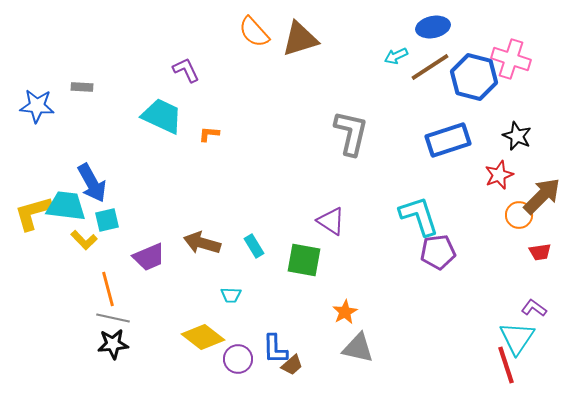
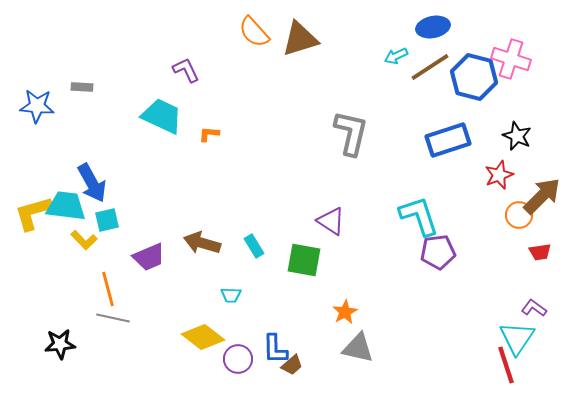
black star at (113, 344): moved 53 px left
